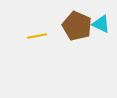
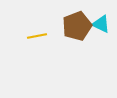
brown pentagon: rotated 28 degrees clockwise
